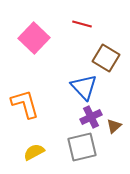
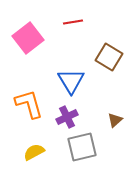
red line: moved 9 px left, 2 px up; rotated 24 degrees counterclockwise
pink square: moved 6 px left; rotated 8 degrees clockwise
brown square: moved 3 px right, 1 px up
blue triangle: moved 13 px left, 6 px up; rotated 12 degrees clockwise
orange L-shape: moved 4 px right
purple cross: moved 24 px left
brown triangle: moved 1 px right, 6 px up
